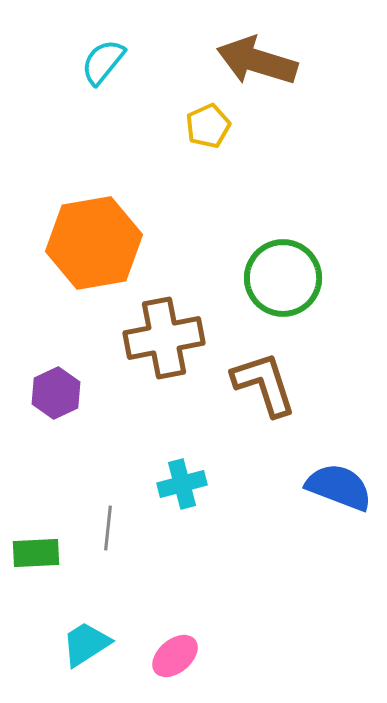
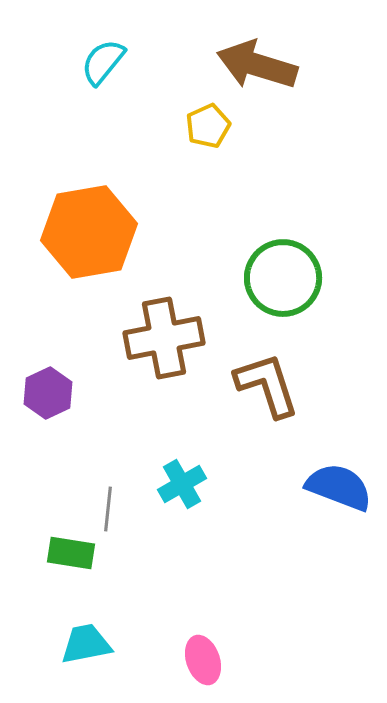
brown arrow: moved 4 px down
orange hexagon: moved 5 px left, 11 px up
brown L-shape: moved 3 px right, 1 px down
purple hexagon: moved 8 px left
cyan cross: rotated 15 degrees counterclockwise
gray line: moved 19 px up
green rectangle: moved 35 px right; rotated 12 degrees clockwise
cyan trapezoid: rotated 22 degrees clockwise
pink ellipse: moved 28 px right, 4 px down; rotated 69 degrees counterclockwise
